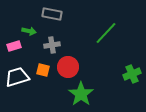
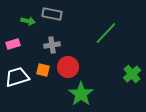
green arrow: moved 1 px left, 10 px up
pink rectangle: moved 1 px left, 2 px up
green cross: rotated 18 degrees counterclockwise
